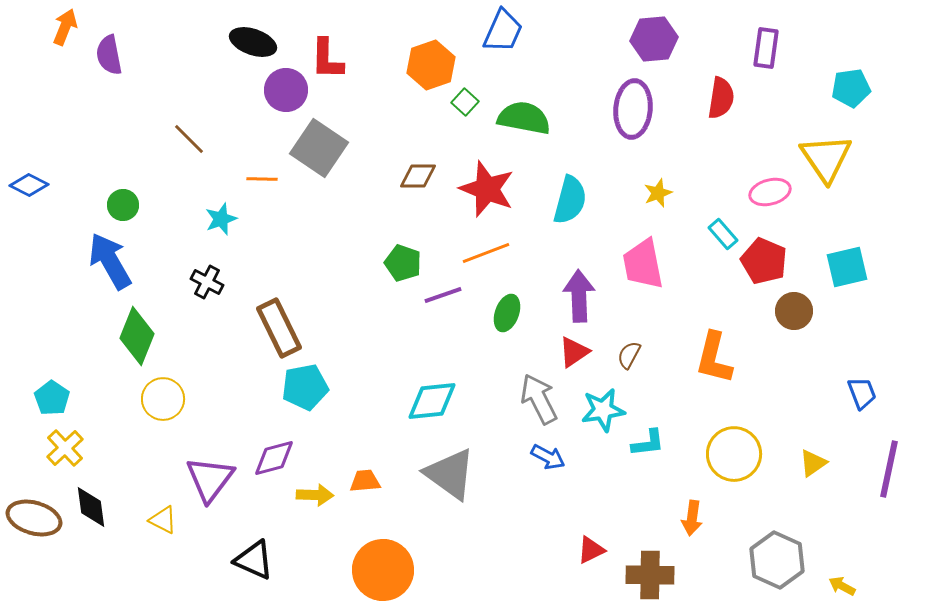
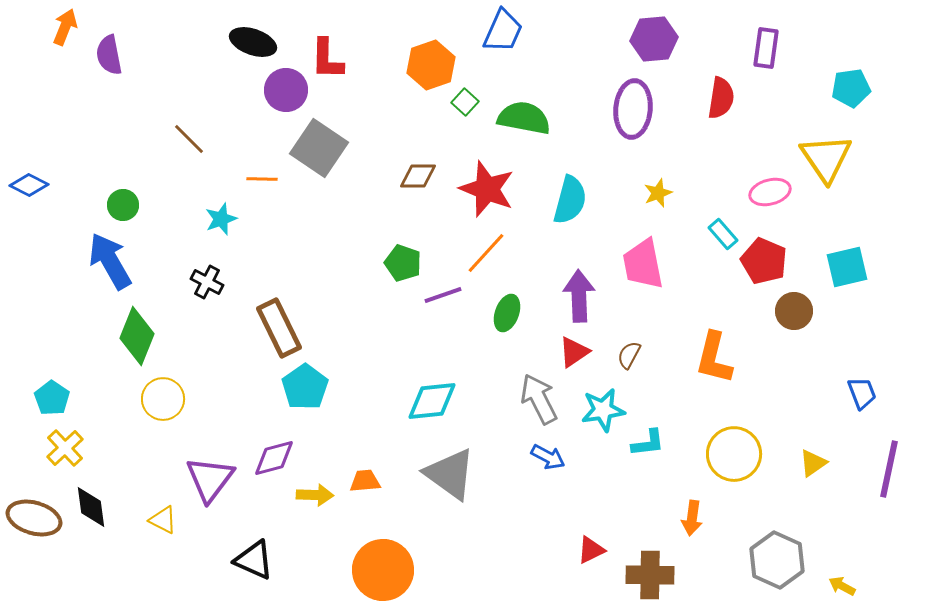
orange line at (486, 253): rotated 27 degrees counterclockwise
cyan pentagon at (305, 387): rotated 24 degrees counterclockwise
